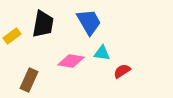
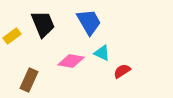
black trapezoid: rotated 32 degrees counterclockwise
cyan triangle: rotated 18 degrees clockwise
